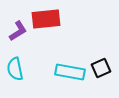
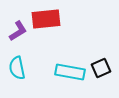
cyan semicircle: moved 2 px right, 1 px up
